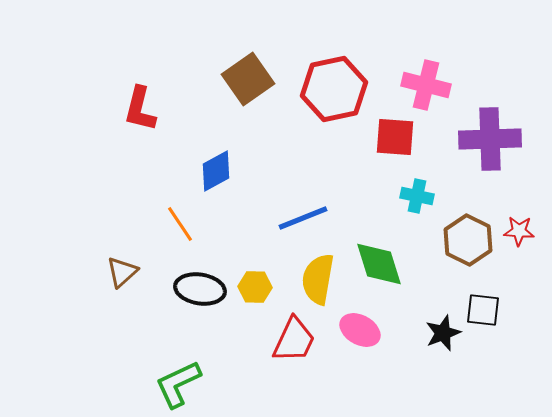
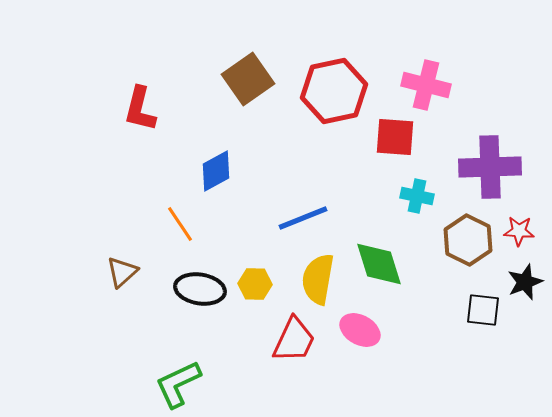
red hexagon: moved 2 px down
purple cross: moved 28 px down
yellow hexagon: moved 3 px up
black star: moved 82 px right, 51 px up
